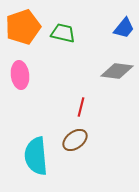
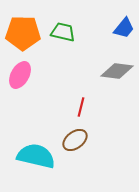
orange pentagon: moved 6 px down; rotated 20 degrees clockwise
green trapezoid: moved 1 px up
pink ellipse: rotated 36 degrees clockwise
cyan semicircle: rotated 108 degrees clockwise
